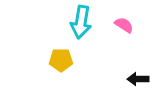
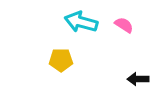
cyan arrow: rotated 96 degrees clockwise
